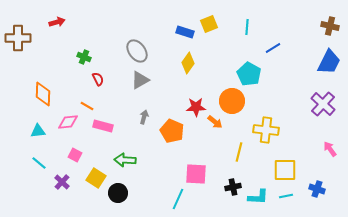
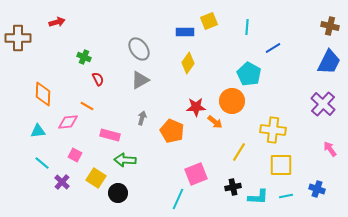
yellow square at (209, 24): moved 3 px up
blue rectangle at (185, 32): rotated 18 degrees counterclockwise
gray ellipse at (137, 51): moved 2 px right, 2 px up
gray arrow at (144, 117): moved 2 px left, 1 px down
pink rectangle at (103, 126): moved 7 px right, 9 px down
yellow cross at (266, 130): moved 7 px right
yellow line at (239, 152): rotated 18 degrees clockwise
cyan line at (39, 163): moved 3 px right
yellow square at (285, 170): moved 4 px left, 5 px up
pink square at (196, 174): rotated 25 degrees counterclockwise
